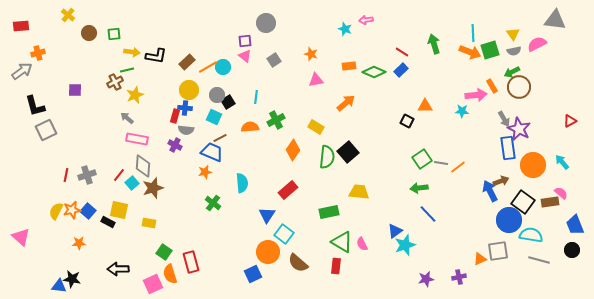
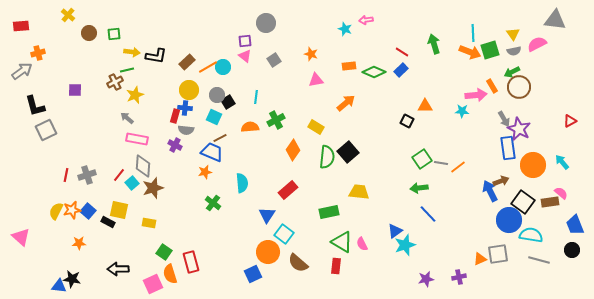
gray square at (498, 251): moved 3 px down
